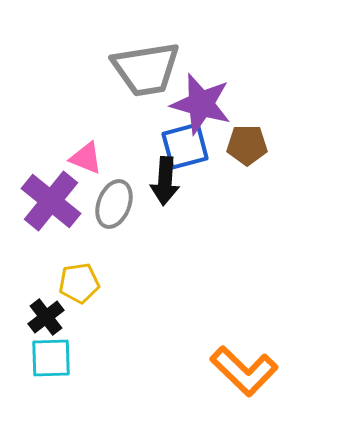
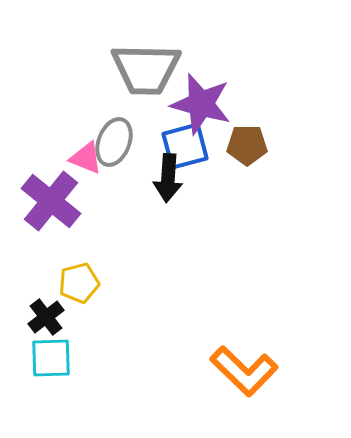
gray trapezoid: rotated 10 degrees clockwise
black arrow: moved 3 px right, 3 px up
gray ellipse: moved 62 px up
yellow pentagon: rotated 6 degrees counterclockwise
